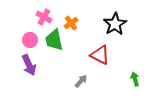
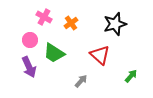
black star: rotated 15 degrees clockwise
green trapezoid: moved 13 px down; rotated 45 degrees counterclockwise
red triangle: rotated 15 degrees clockwise
purple arrow: moved 2 px down
green arrow: moved 4 px left, 3 px up; rotated 56 degrees clockwise
